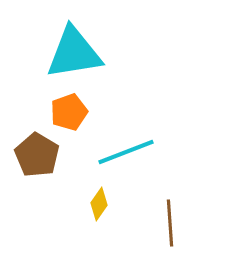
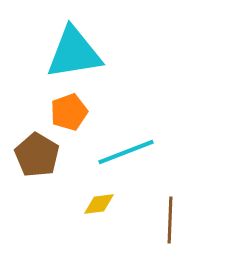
yellow diamond: rotated 48 degrees clockwise
brown line: moved 3 px up; rotated 6 degrees clockwise
